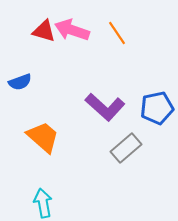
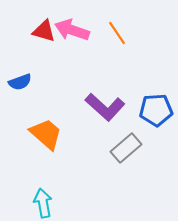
blue pentagon: moved 1 px left, 2 px down; rotated 8 degrees clockwise
orange trapezoid: moved 3 px right, 3 px up
